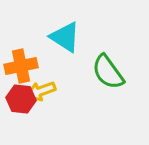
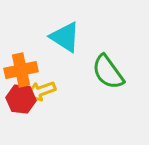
orange cross: moved 4 px down
